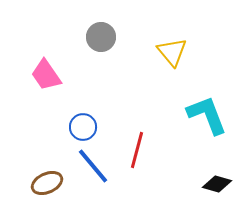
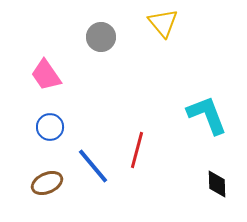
yellow triangle: moved 9 px left, 29 px up
blue circle: moved 33 px left
black diamond: rotated 72 degrees clockwise
